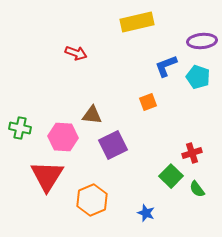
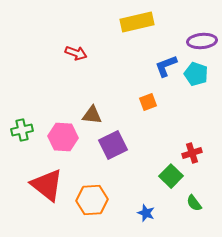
cyan pentagon: moved 2 px left, 3 px up
green cross: moved 2 px right, 2 px down; rotated 25 degrees counterclockwise
red triangle: moved 9 px down; rotated 24 degrees counterclockwise
green semicircle: moved 3 px left, 14 px down
orange hexagon: rotated 20 degrees clockwise
